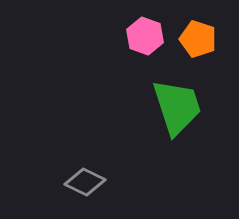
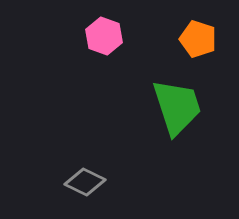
pink hexagon: moved 41 px left
